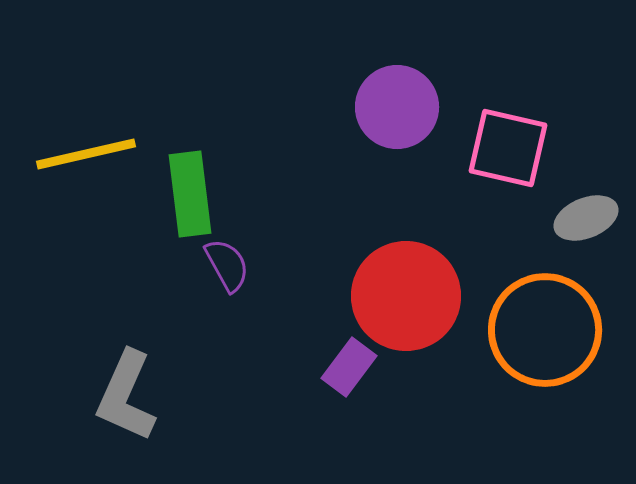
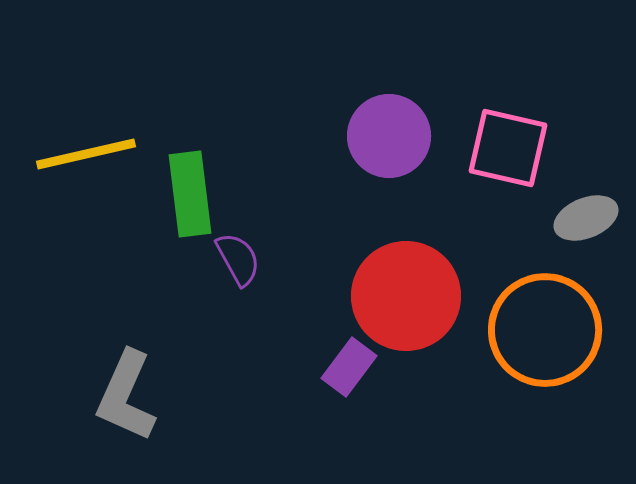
purple circle: moved 8 px left, 29 px down
purple semicircle: moved 11 px right, 6 px up
